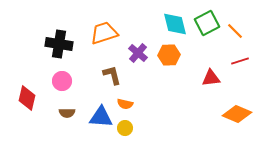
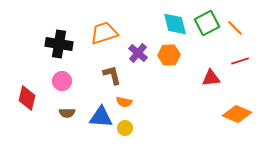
orange line: moved 3 px up
orange semicircle: moved 1 px left, 2 px up
